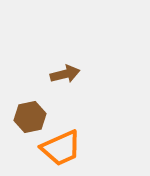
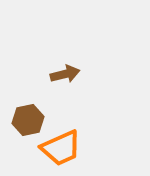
brown hexagon: moved 2 px left, 3 px down
